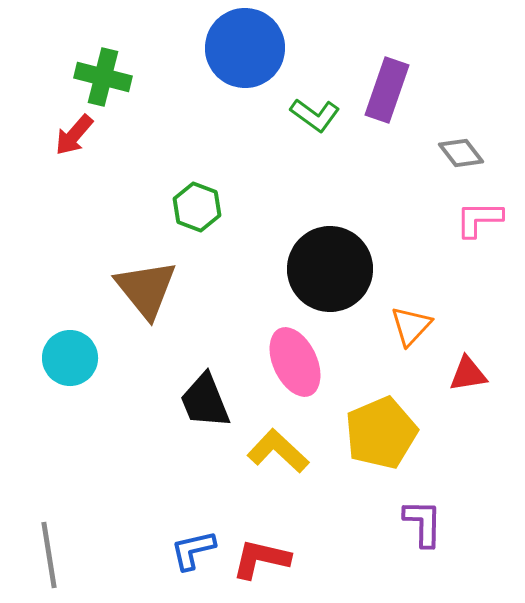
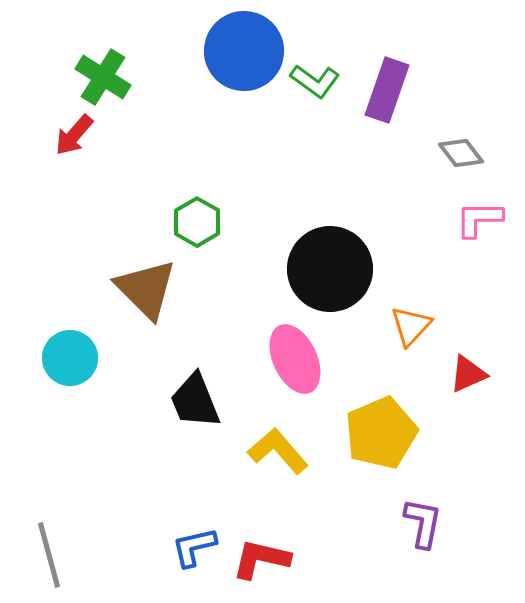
blue circle: moved 1 px left, 3 px down
green cross: rotated 18 degrees clockwise
green L-shape: moved 34 px up
green hexagon: moved 15 px down; rotated 9 degrees clockwise
brown triangle: rotated 6 degrees counterclockwise
pink ellipse: moved 3 px up
red triangle: rotated 15 degrees counterclockwise
black trapezoid: moved 10 px left
yellow L-shape: rotated 6 degrees clockwise
purple L-shape: rotated 10 degrees clockwise
blue L-shape: moved 1 px right, 3 px up
gray line: rotated 6 degrees counterclockwise
